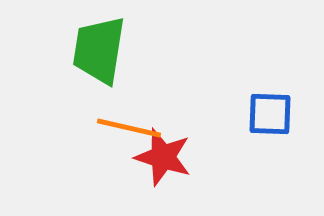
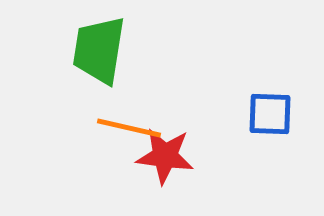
red star: moved 2 px right, 1 px up; rotated 10 degrees counterclockwise
